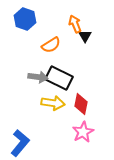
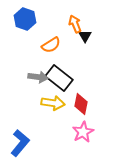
black rectangle: rotated 12 degrees clockwise
